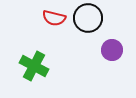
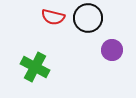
red semicircle: moved 1 px left, 1 px up
green cross: moved 1 px right, 1 px down
